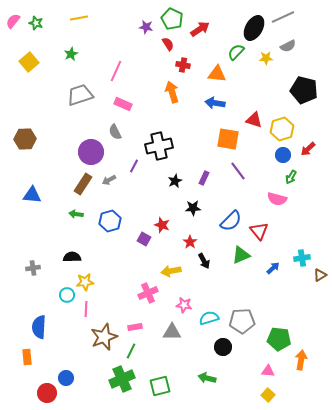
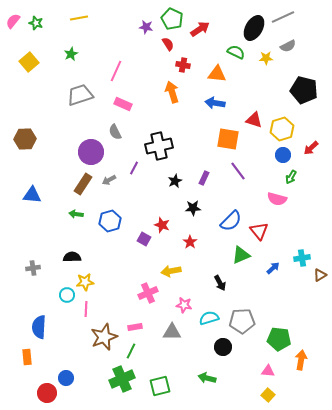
green semicircle at (236, 52): rotated 72 degrees clockwise
red arrow at (308, 149): moved 3 px right, 1 px up
purple line at (134, 166): moved 2 px down
black arrow at (204, 261): moved 16 px right, 22 px down
